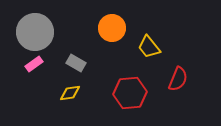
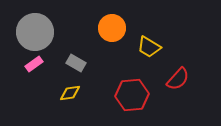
yellow trapezoid: rotated 20 degrees counterclockwise
red semicircle: rotated 20 degrees clockwise
red hexagon: moved 2 px right, 2 px down
